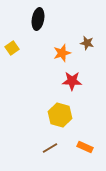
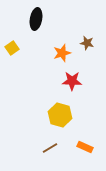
black ellipse: moved 2 px left
